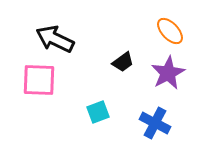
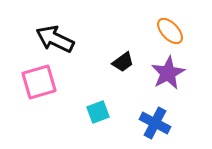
pink square: moved 2 px down; rotated 18 degrees counterclockwise
